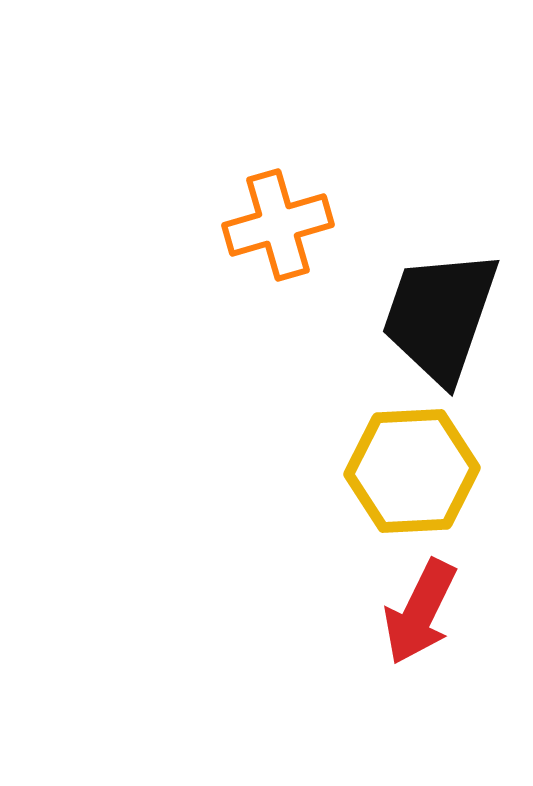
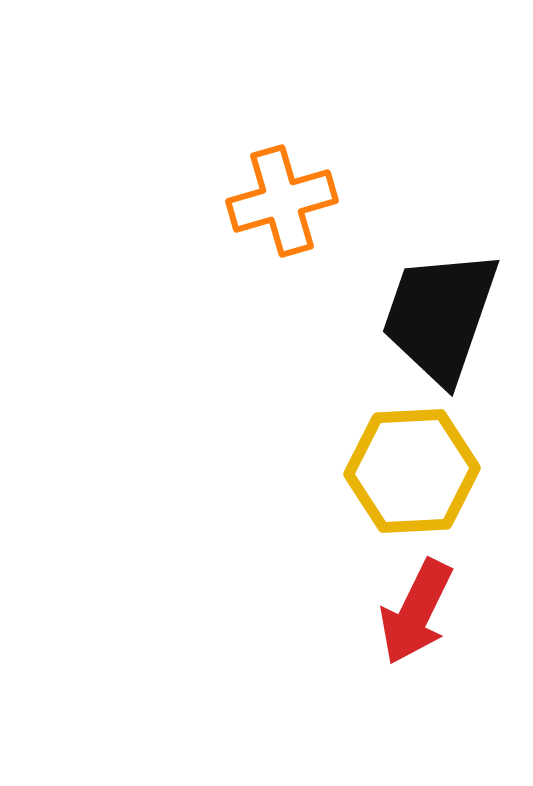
orange cross: moved 4 px right, 24 px up
red arrow: moved 4 px left
